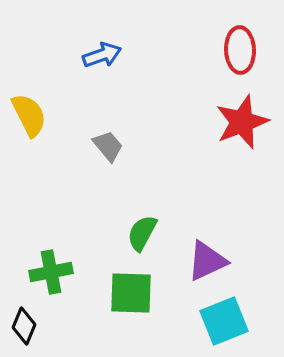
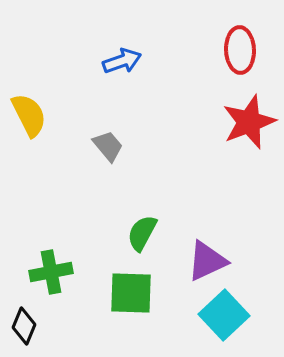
blue arrow: moved 20 px right, 6 px down
red star: moved 7 px right
cyan square: moved 6 px up; rotated 21 degrees counterclockwise
